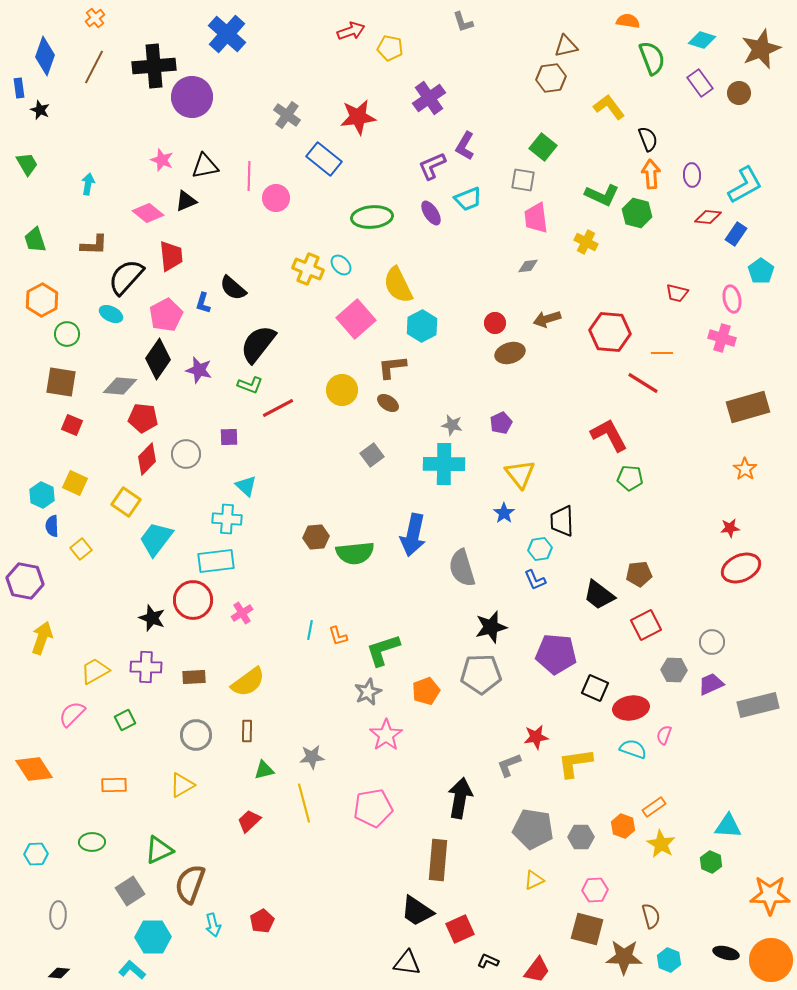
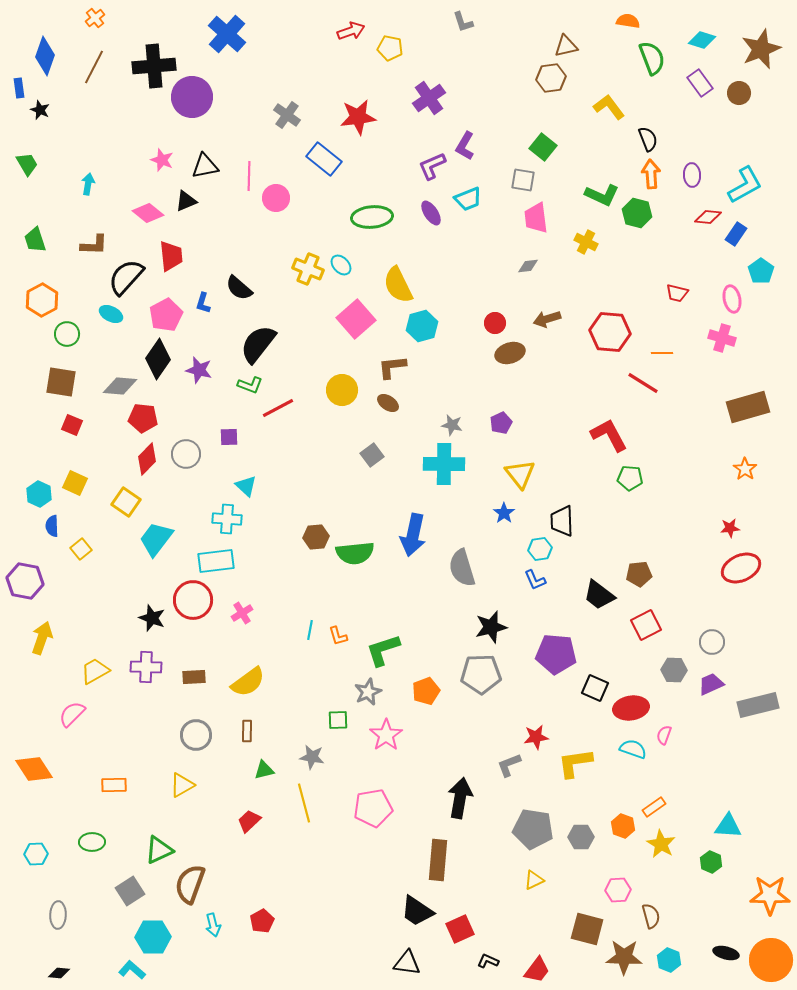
black semicircle at (233, 288): moved 6 px right
cyan hexagon at (422, 326): rotated 12 degrees clockwise
cyan hexagon at (42, 495): moved 3 px left, 1 px up
green square at (125, 720): moved 213 px right; rotated 25 degrees clockwise
gray star at (312, 757): rotated 15 degrees clockwise
pink hexagon at (595, 890): moved 23 px right
